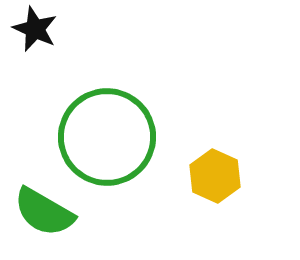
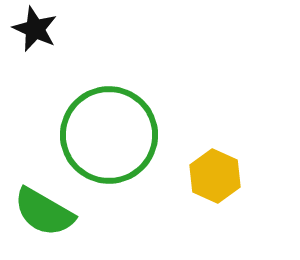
green circle: moved 2 px right, 2 px up
